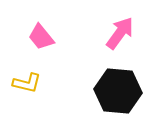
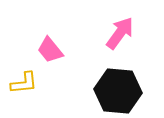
pink trapezoid: moved 9 px right, 13 px down
yellow L-shape: moved 3 px left; rotated 20 degrees counterclockwise
